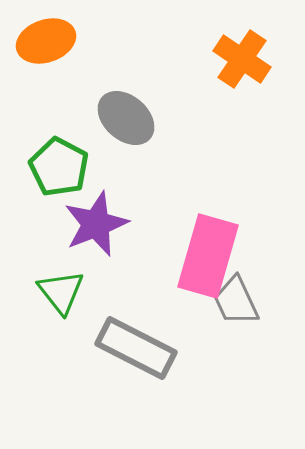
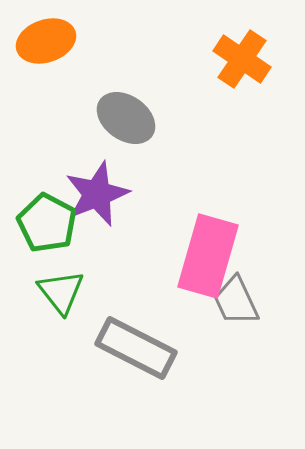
gray ellipse: rotated 6 degrees counterclockwise
green pentagon: moved 12 px left, 56 px down
purple star: moved 1 px right, 30 px up
